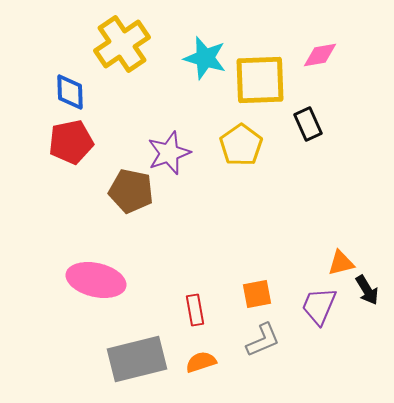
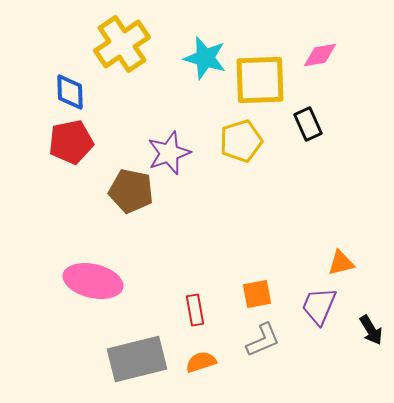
yellow pentagon: moved 4 px up; rotated 18 degrees clockwise
pink ellipse: moved 3 px left, 1 px down
black arrow: moved 4 px right, 40 px down
